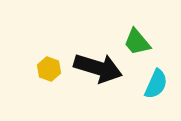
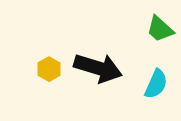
green trapezoid: moved 23 px right, 13 px up; rotated 8 degrees counterclockwise
yellow hexagon: rotated 10 degrees clockwise
